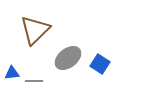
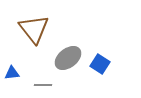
brown triangle: moved 1 px left, 1 px up; rotated 24 degrees counterclockwise
gray line: moved 9 px right, 4 px down
